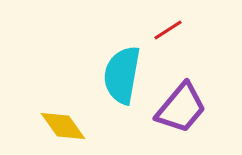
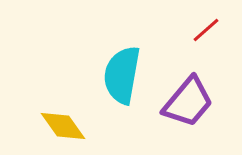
red line: moved 38 px right; rotated 8 degrees counterclockwise
purple trapezoid: moved 7 px right, 6 px up
